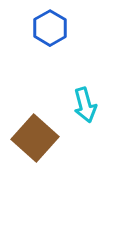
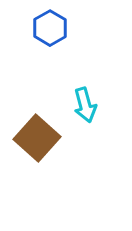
brown square: moved 2 px right
